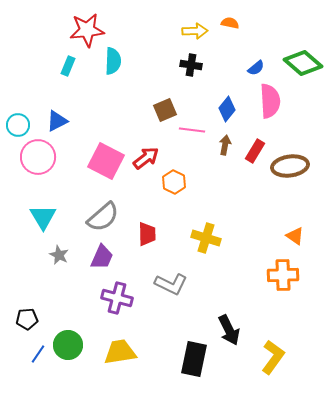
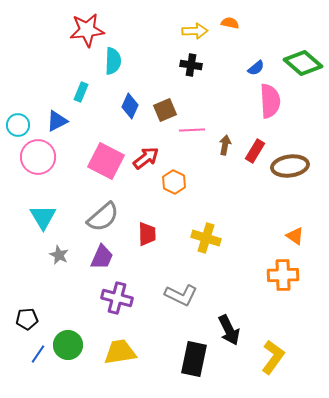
cyan rectangle: moved 13 px right, 26 px down
blue diamond: moved 97 px left, 3 px up; rotated 15 degrees counterclockwise
pink line: rotated 10 degrees counterclockwise
gray L-shape: moved 10 px right, 11 px down
